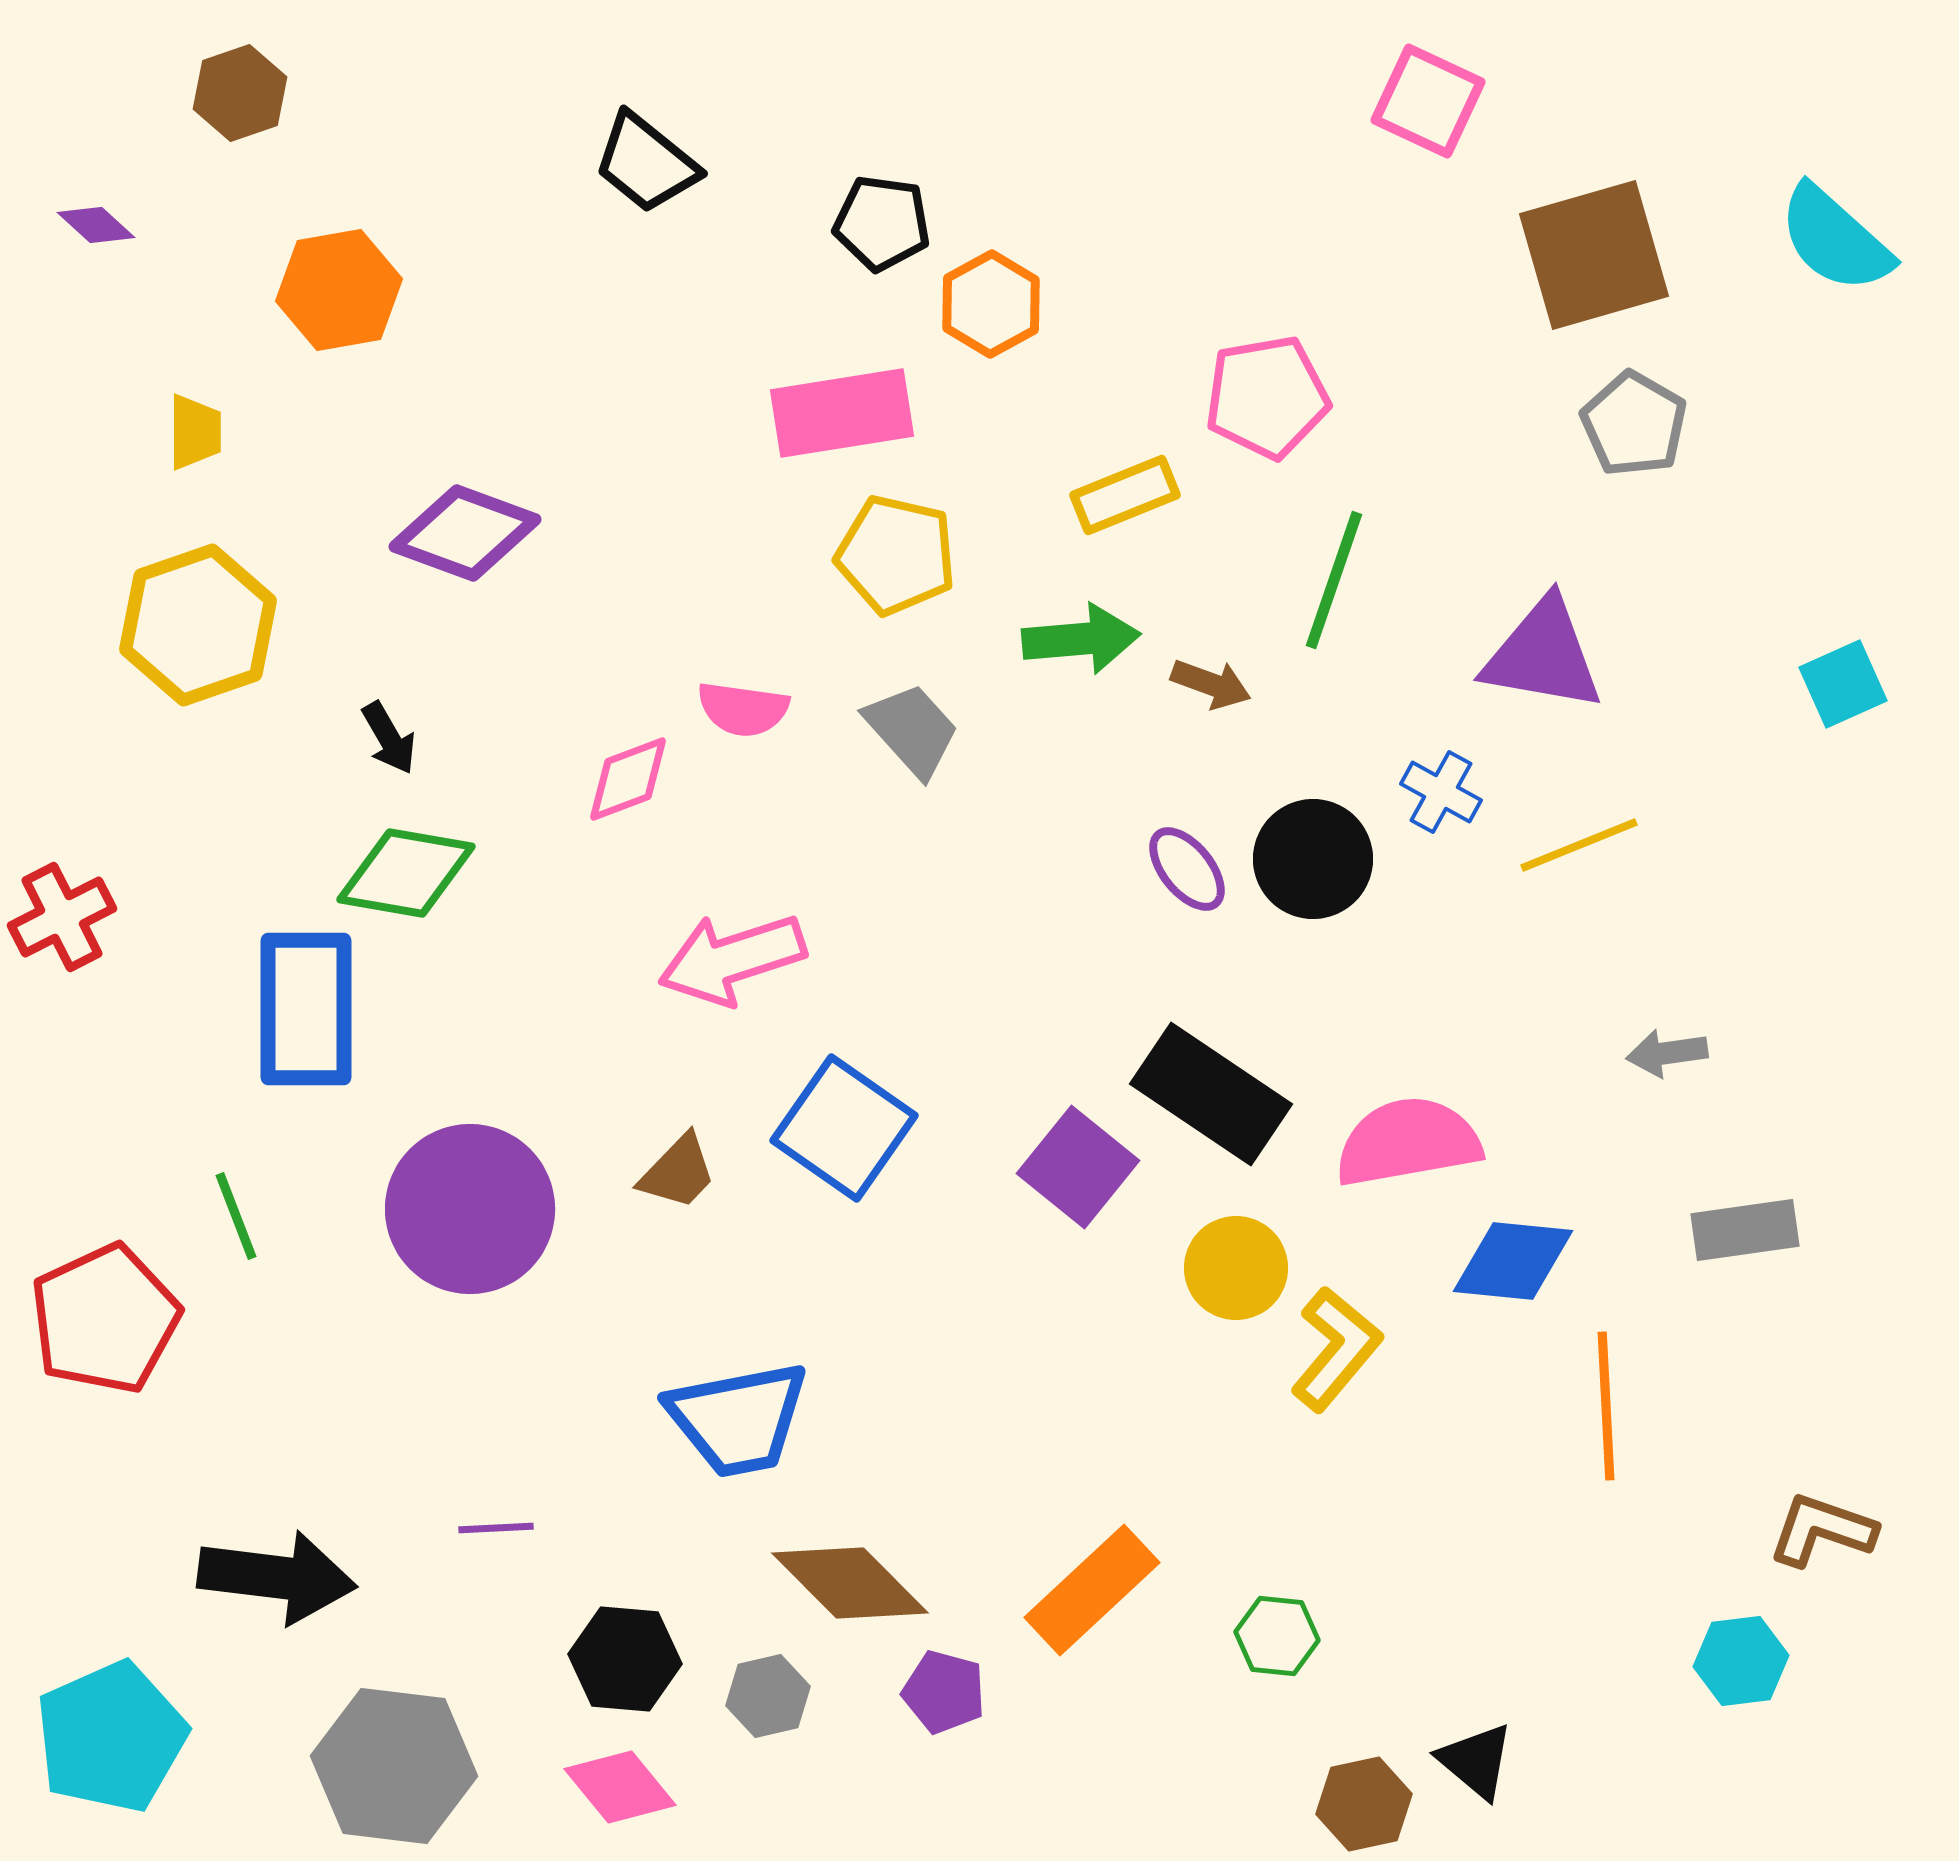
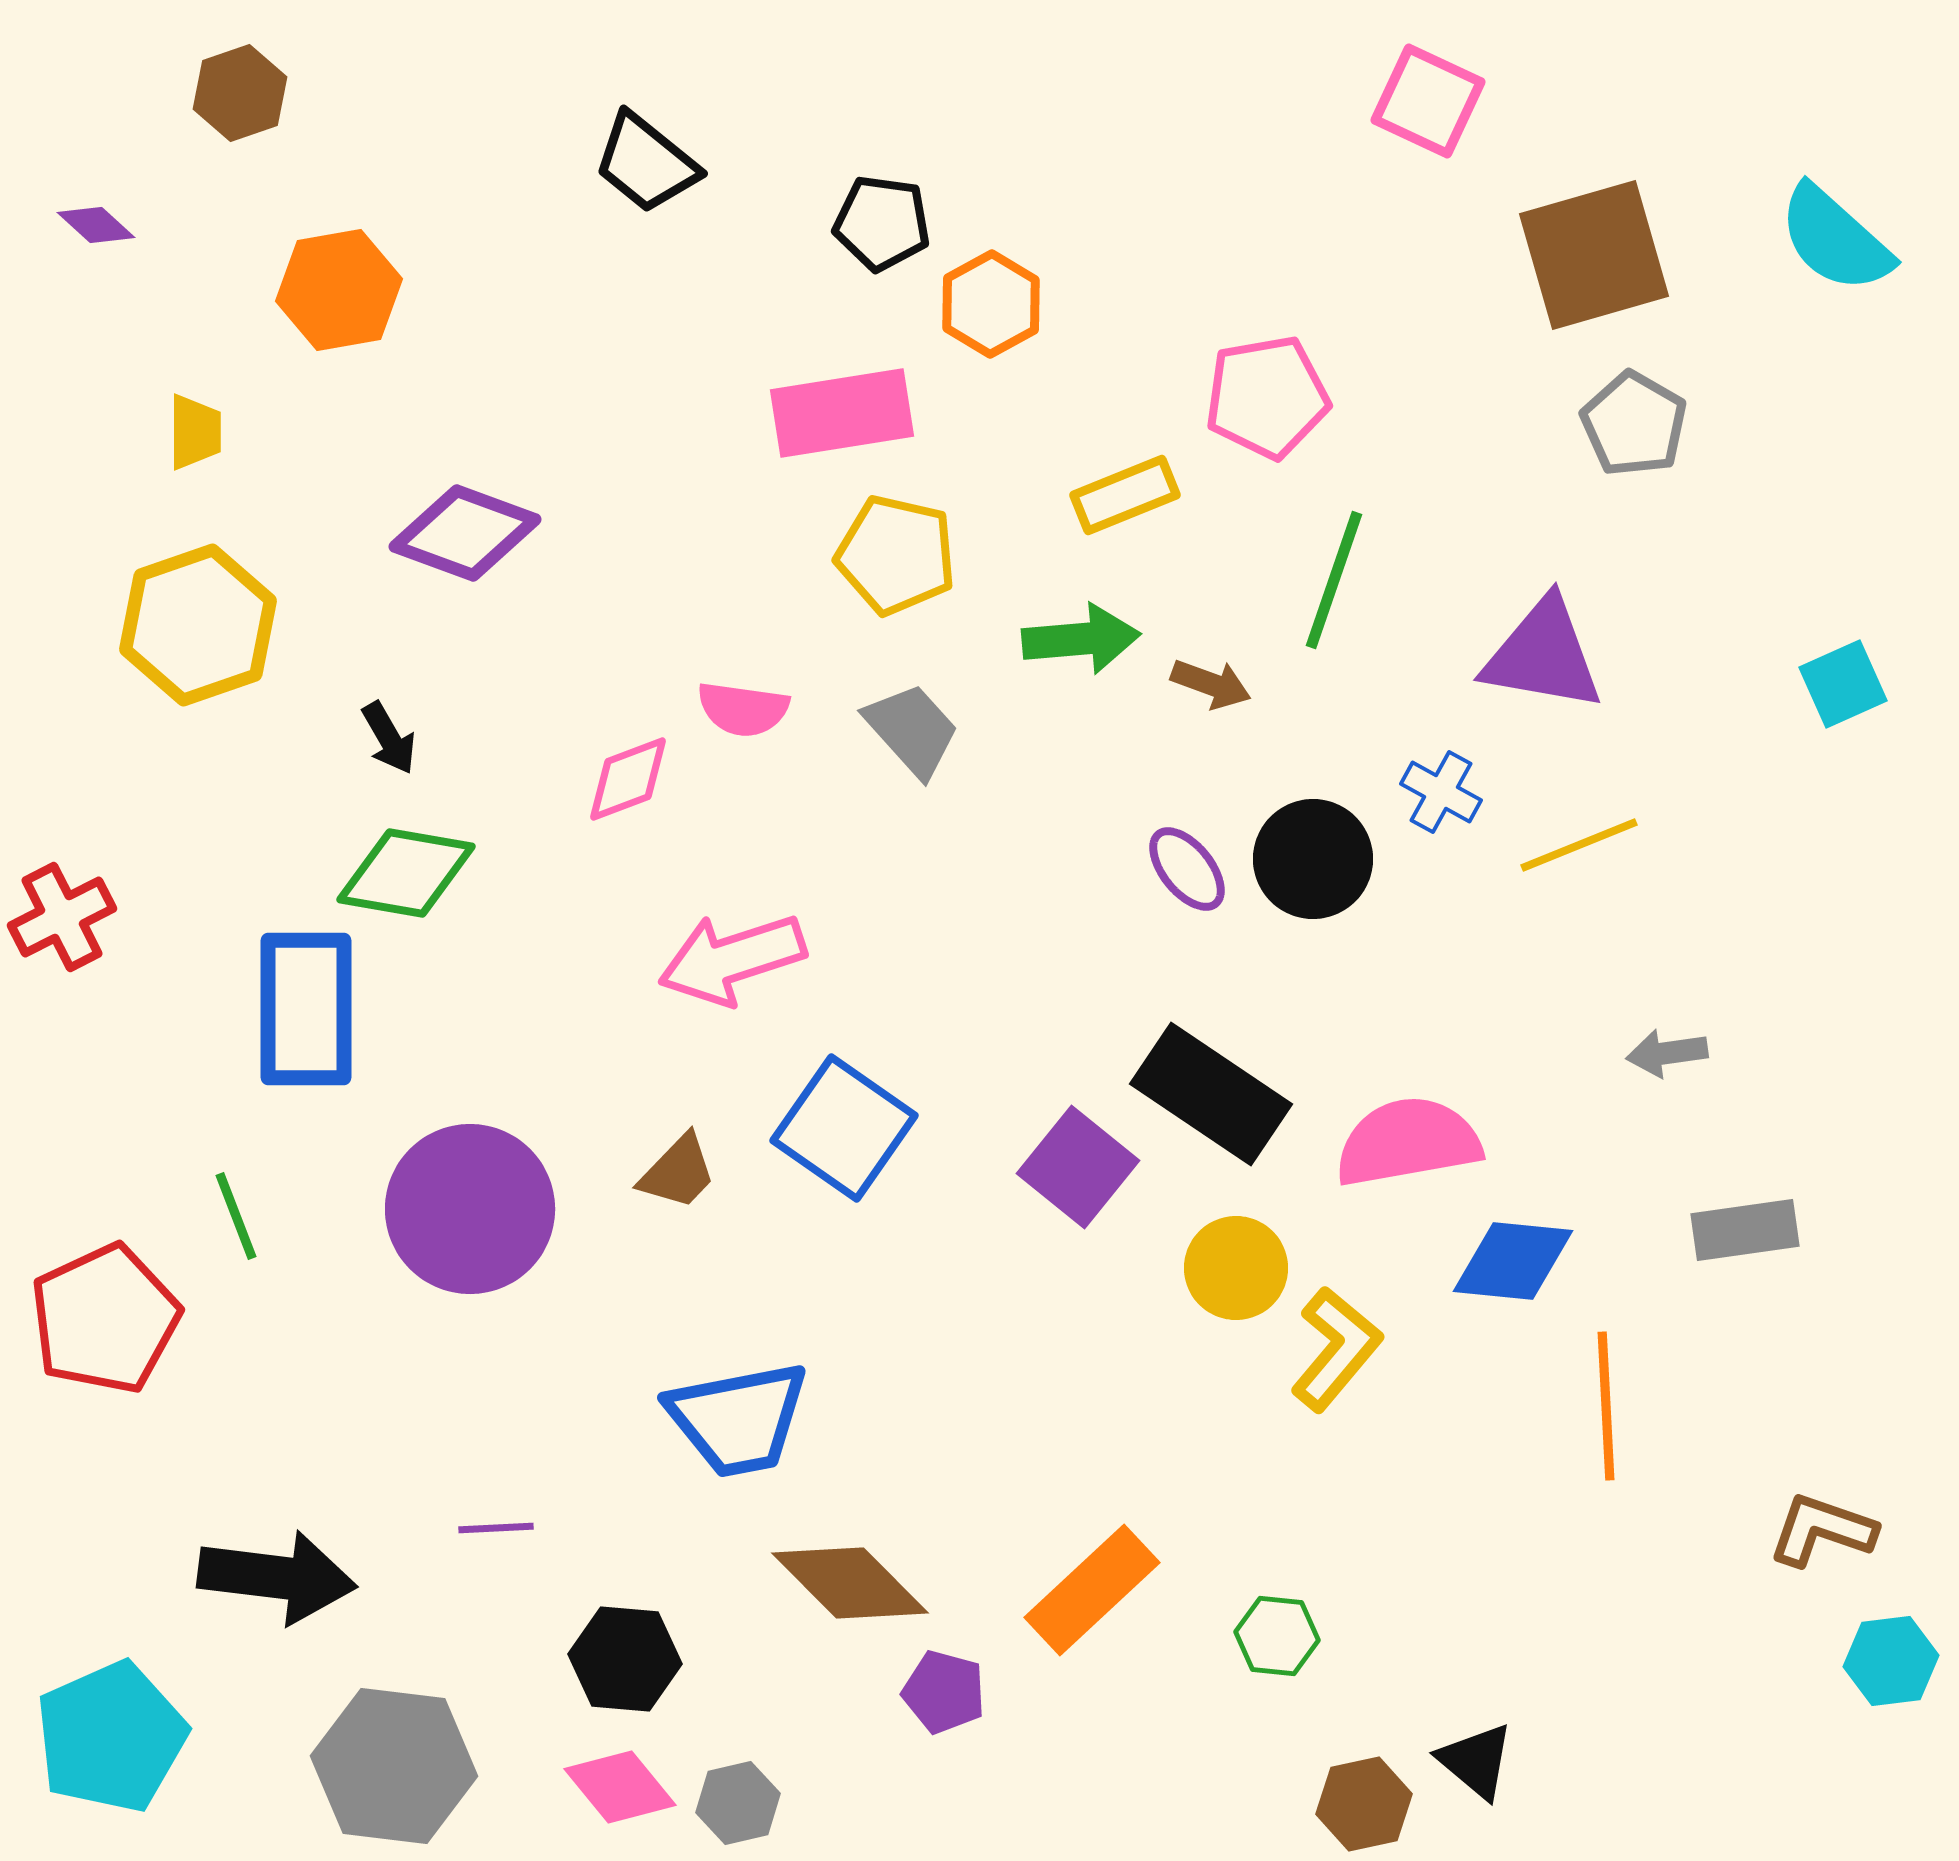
cyan hexagon at (1741, 1661): moved 150 px right
gray hexagon at (768, 1696): moved 30 px left, 107 px down
